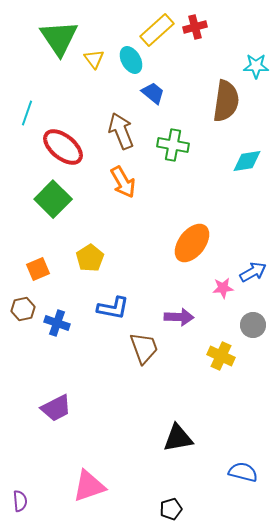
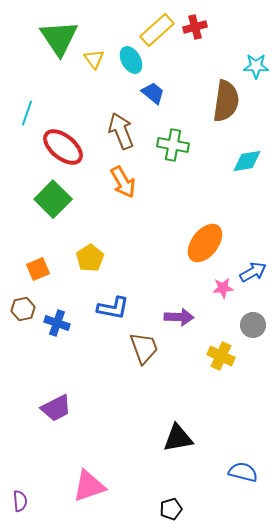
orange ellipse: moved 13 px right
